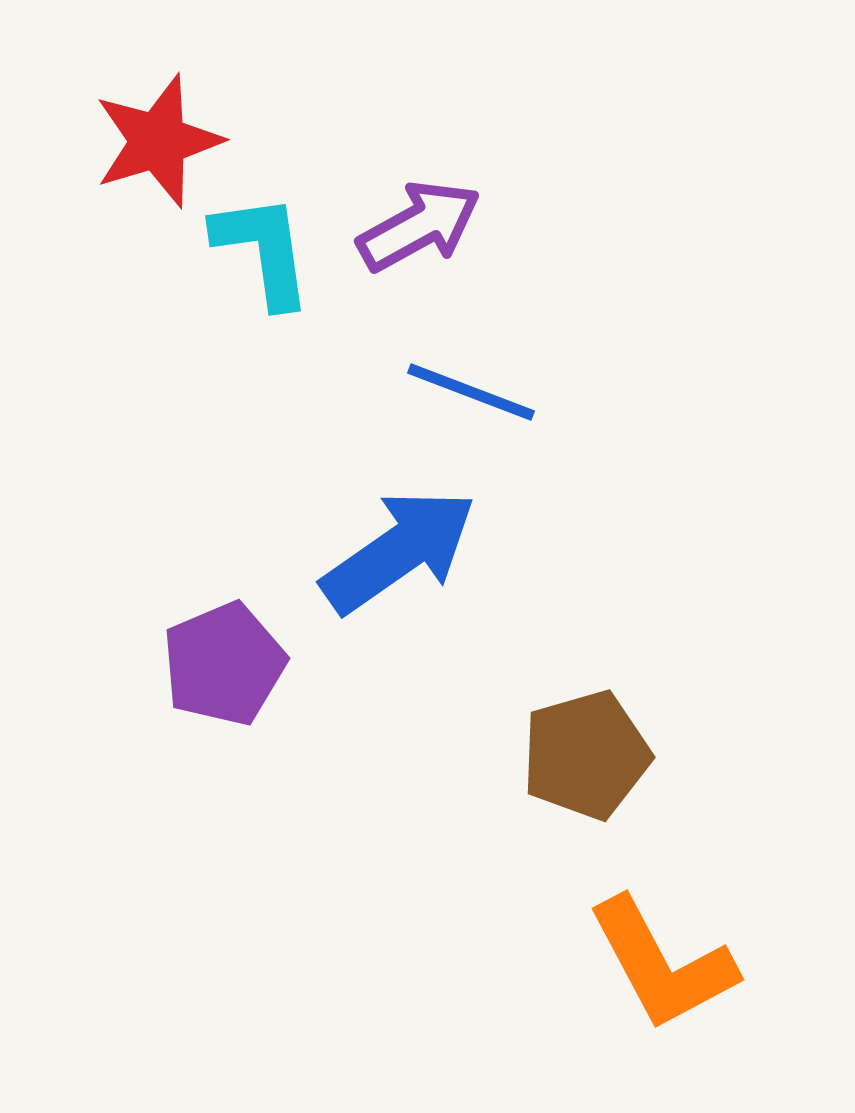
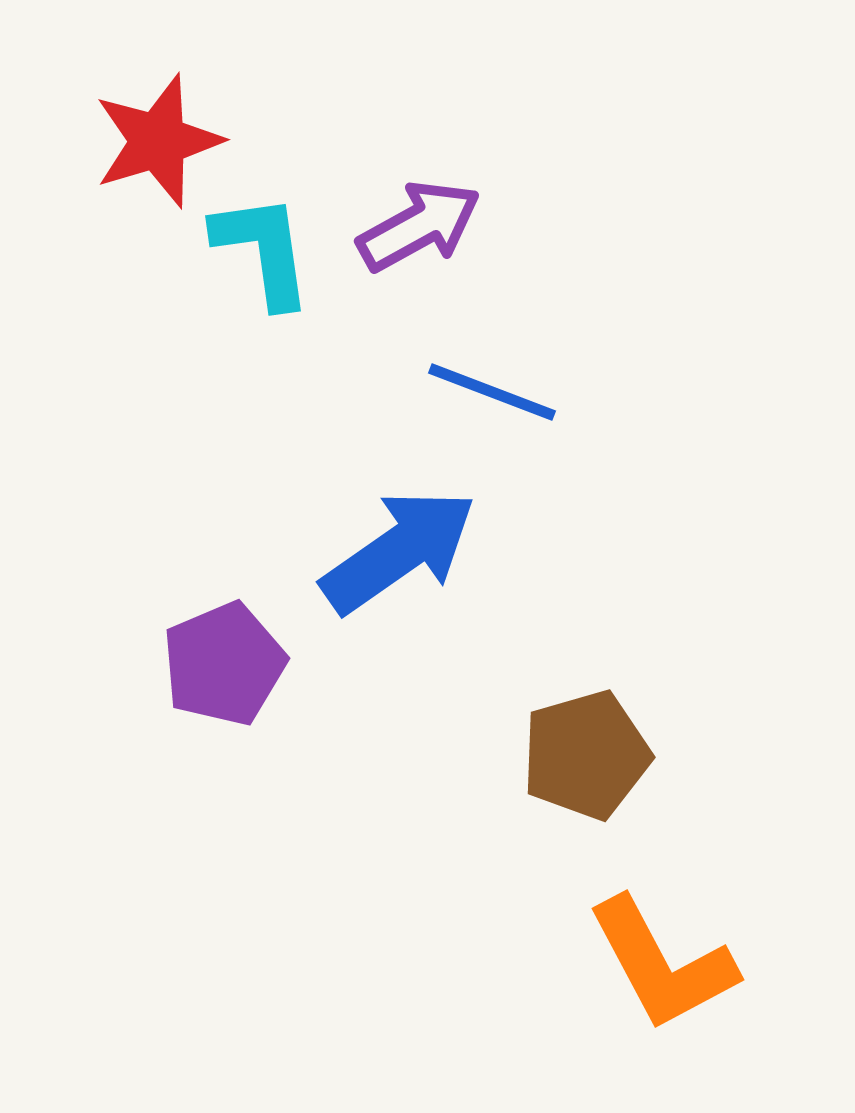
blue line: moved 21 px right
